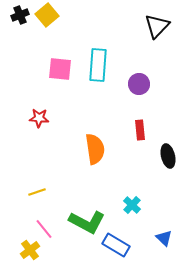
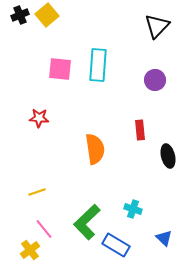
purple circle: moved 16 px right, 4 px up
cyan cross: moved 1 px right, 4 px down; rotated 24 degrees counterclockwise
green L-shape: rotated 108 degrees clockwise
